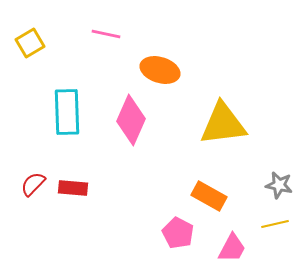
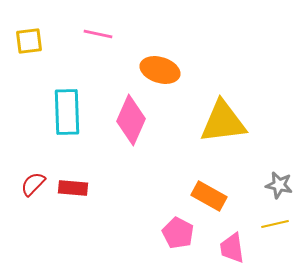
pink line: moved 8 px left
yellow square: moved 1 px left, 2 px up; rotated 24 degrees clockwise
yellow triangle: moved 2 px up
pink trapezoid: rotated 144 degrees clockwise
